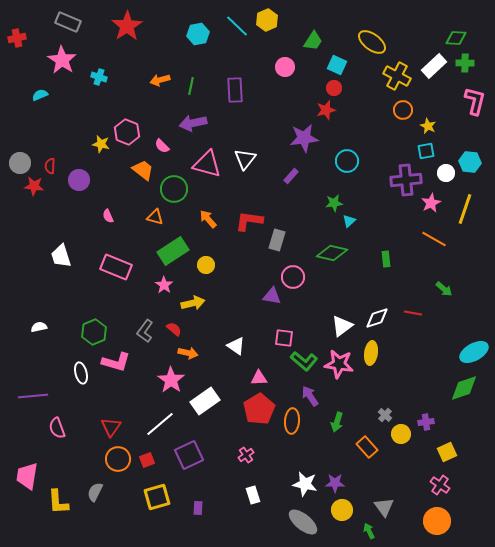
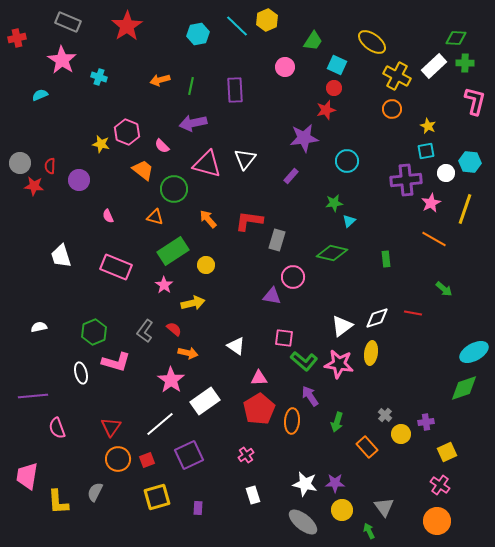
orange circle at (403, 110): moved 11 px left, 1 px up
